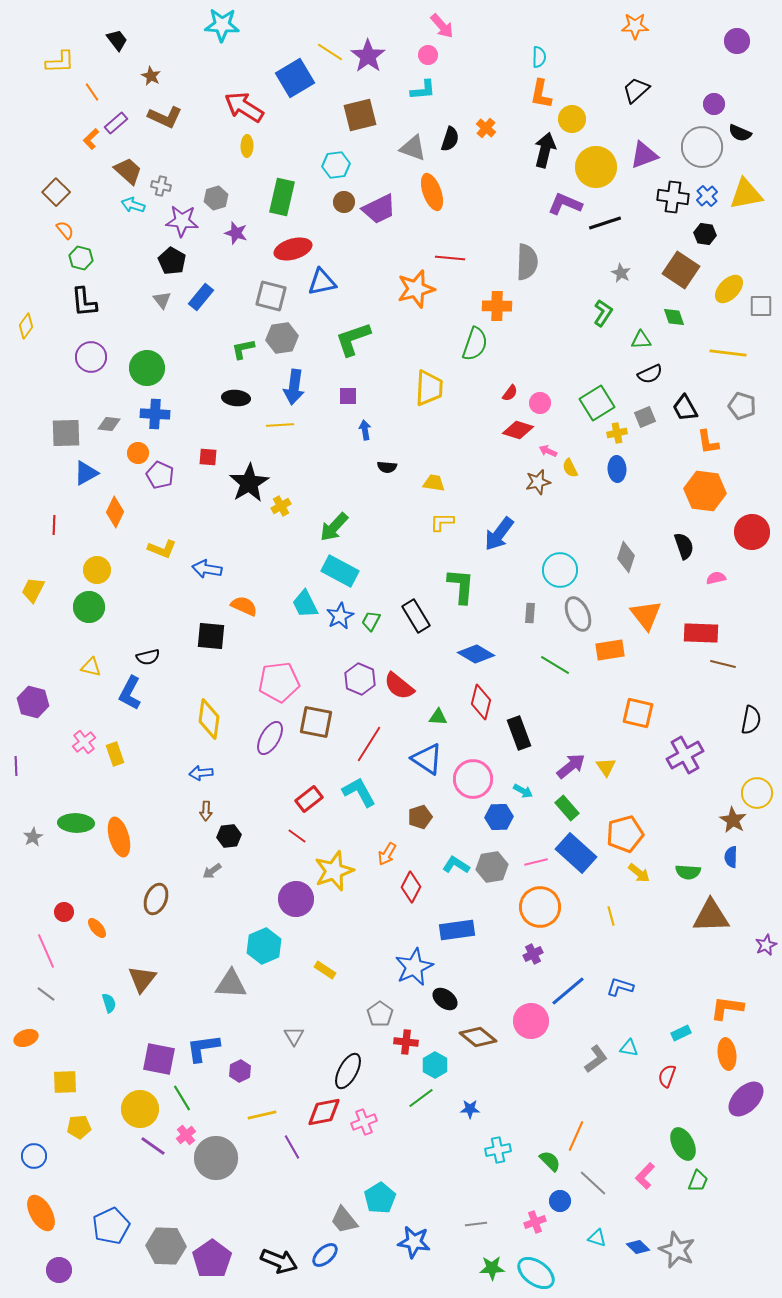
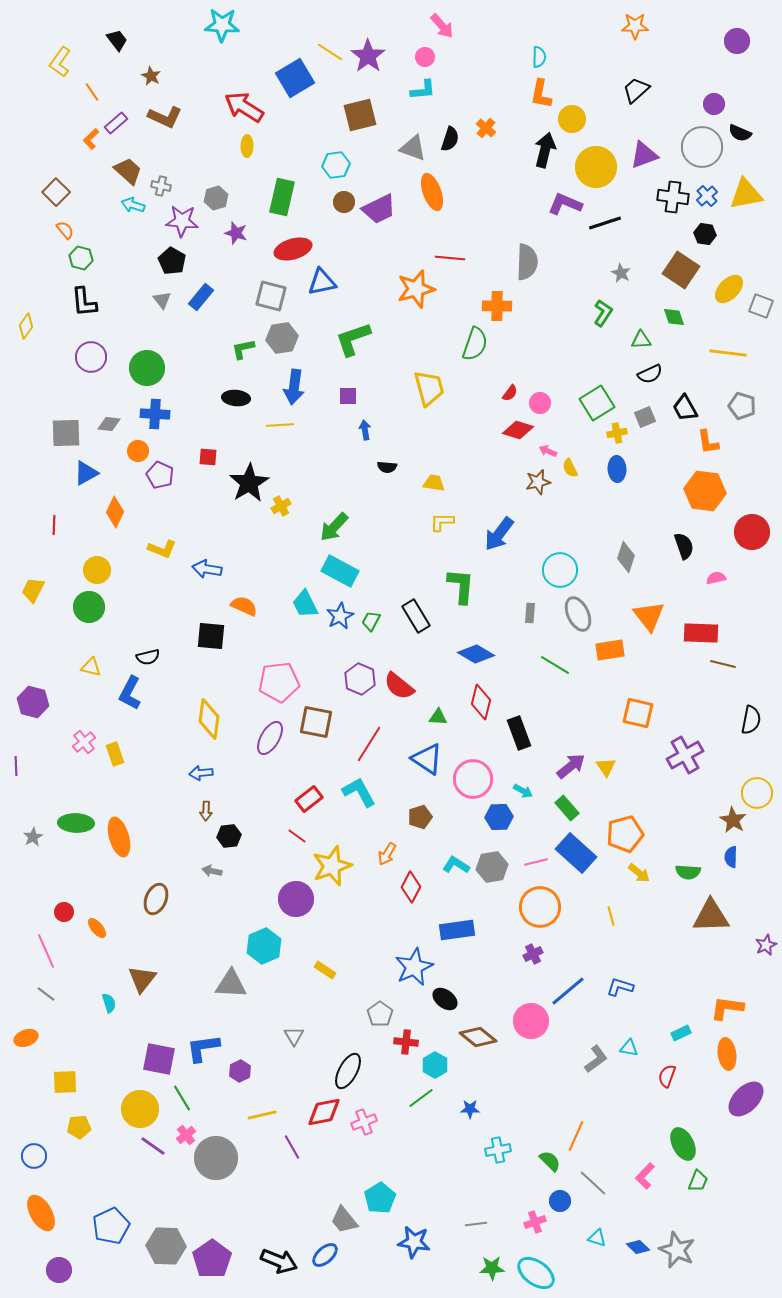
pink circle at (428, 55): moved 3 px left, 2 px down
yellow L-shape at (60, 62): rotated 128 degrees clockwise
gray square at (761, 306): rotated 20 degrees clockwise
yellow trapezoid at (429, 388): rotated 18 degrees counterclockwise
orange circle at (138, 453): moved 2 px up
orange triangle at (646, 615): moved 3 px right, 1 px down
gray arrow at (212, 871): rotated 48 degrees clockwise
yellow star at (334, 871): moved 2 px left, 5 px up
